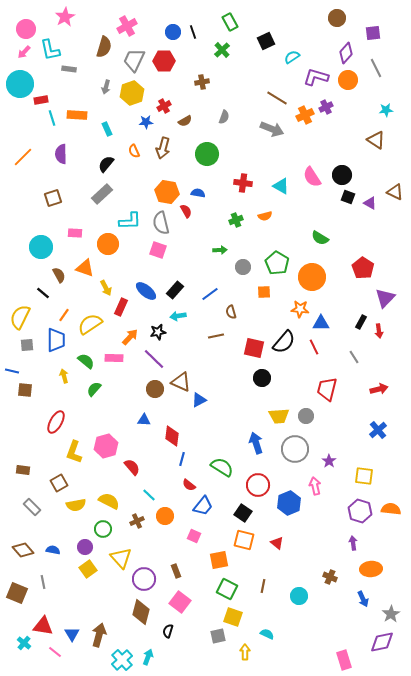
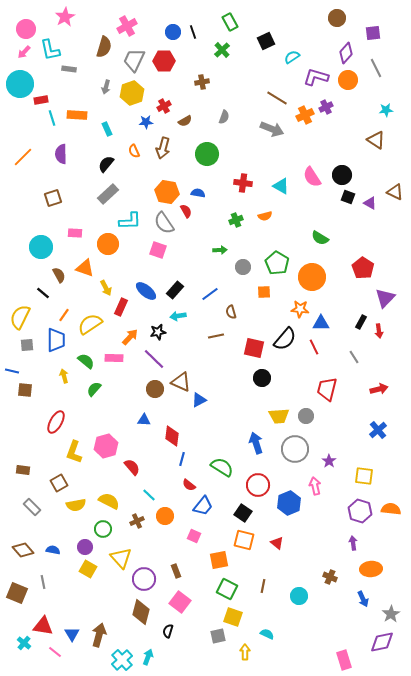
gray rectangle at (102, 194): moved 6 px right
gray semicircle at (161, 223): moved 3 px right; rotated 20 degrees counterclockwise
black semicircle at (284, 342): moved 1 px right, 3 px up
yellow square at (88, 569): rotated 24 degrees counterclockwise
